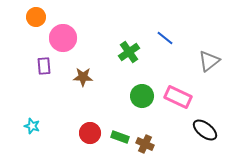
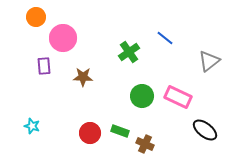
green rectangle: moved 6 px up
